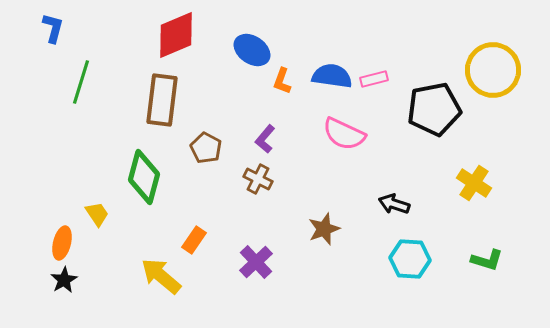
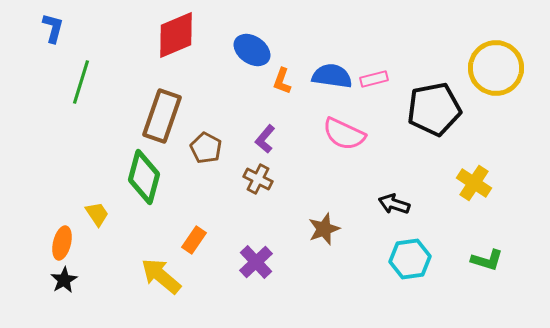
yellow circle: moved 3 px right, 2 px up
brown rectangle: moved 16 px down; rotated 12 degrees clockwise
cyan hexagon: rotated 12 degrees counterclockwise
